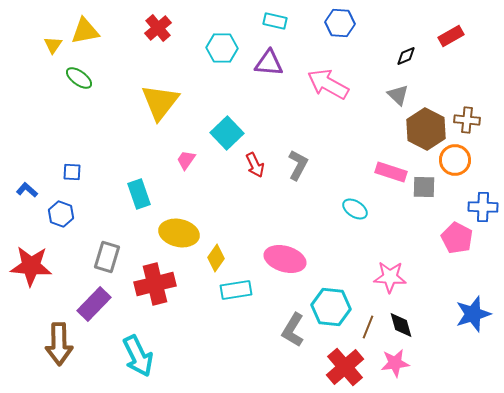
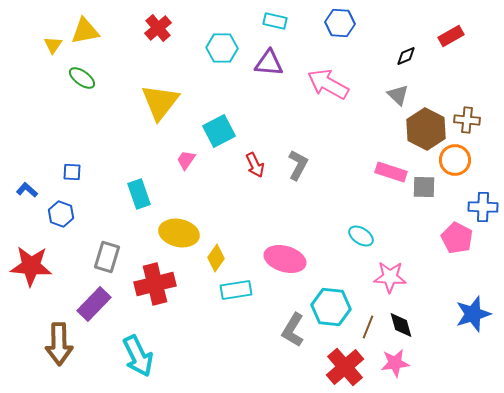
green ellipse at (79, 78): moved 3 px right
cyan square at (227, 133): moved 8 px left, 2 px up; rotated 16 degrees clockwise
cyan ellipse at (355, 209): moved 6 px right, 27 px down
